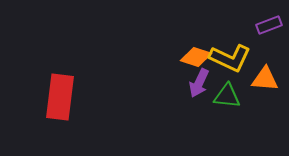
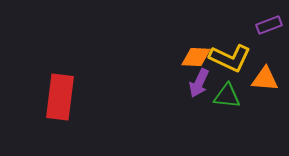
orange diamond: rotated 16 degrees counterclockwise
